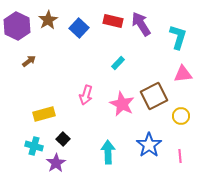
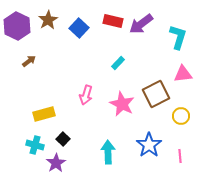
purple arrow: rotated 95 degrees counterclockwise
brown square: moved 2 px right, 2 px up
cyan cross: moved 1 px right, 1 px up
